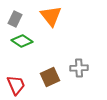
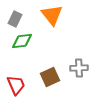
orange triangle: moved 1 px right, 1 px up
green diamond: rotated 40 degrees counterclockwise
